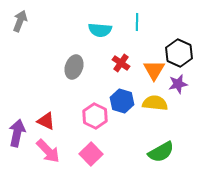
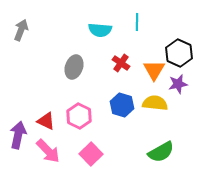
gray arrow: moved 1 px right, 9 px down
blue hexagon: moved 4 px down
pink hexagon: moved 16 px left
purple arrow: moved 1 px right, 2 px down
